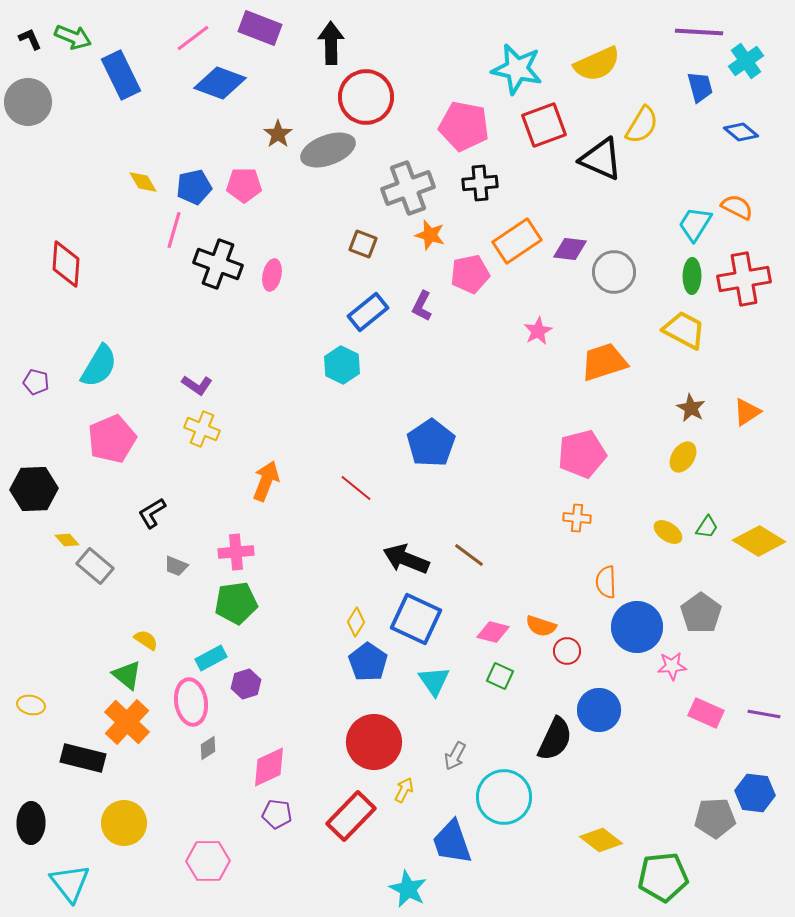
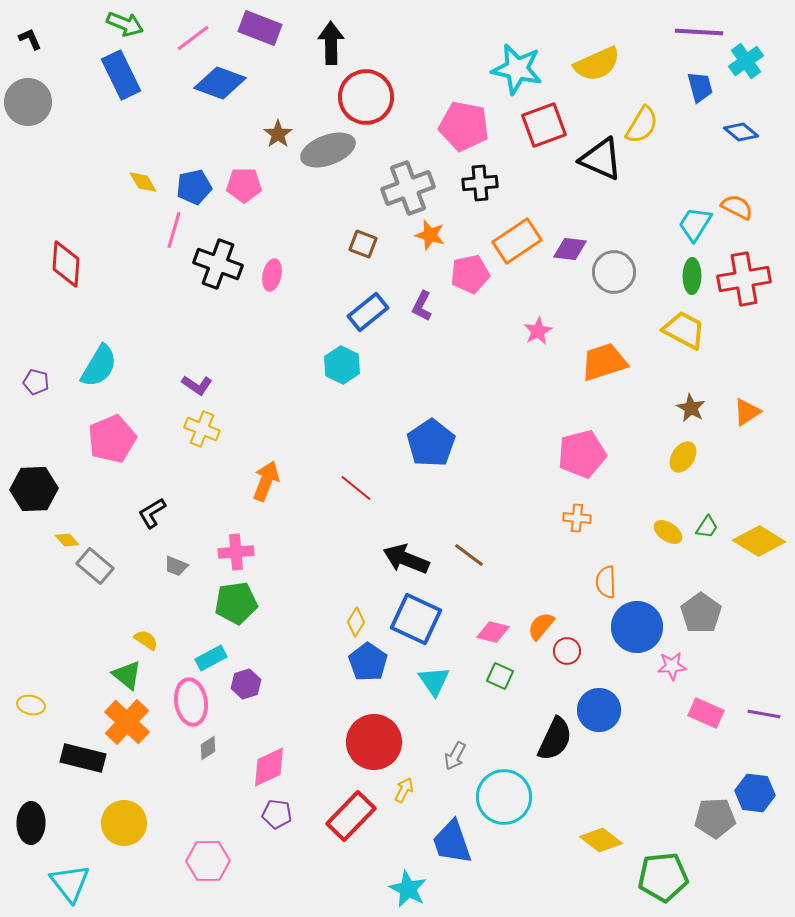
green arrow at (73, 37): moved 52 px right, 13 px up
orange semicircle at (541, 626): rotated 112 degrees clockwise
